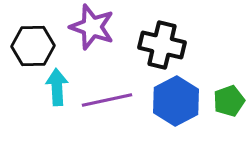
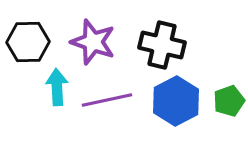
purple star: moved 1 px right, 15 px down
black hexagon: moved 5 px left, 4 px up
